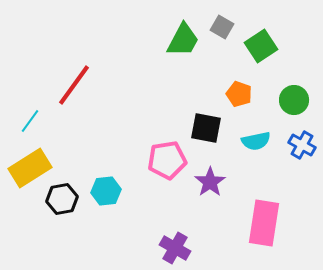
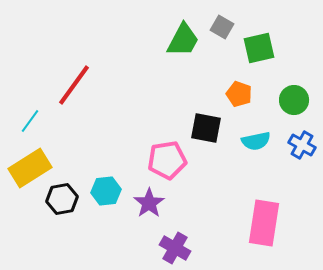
green square: moved 2 px left, 2 px down; rotated 20 degrees clockwise
purple star: moved 61 px left, 21 px down
